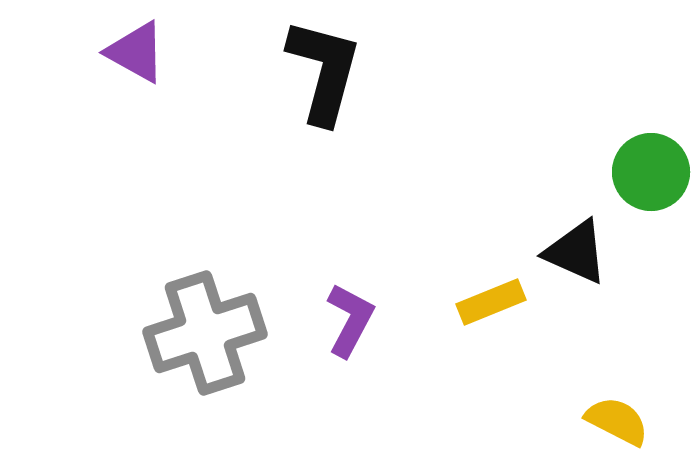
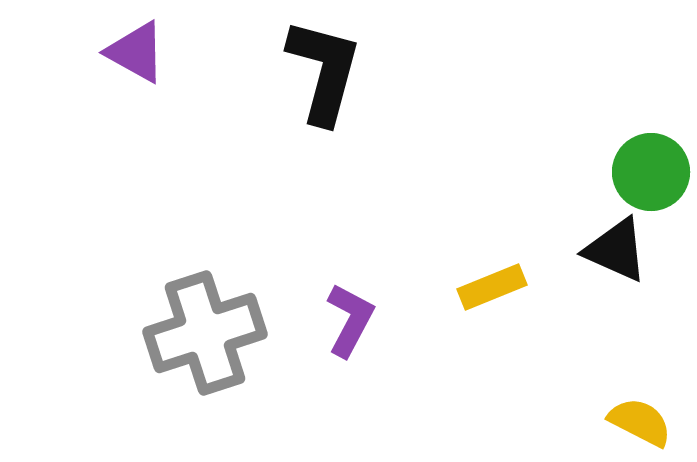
black triangle: moved 40 px right, 2 px up
yellow rectangle: moved 1 px right, 15 px up
yellow semicircle: moved 23 px right, 1 px down
